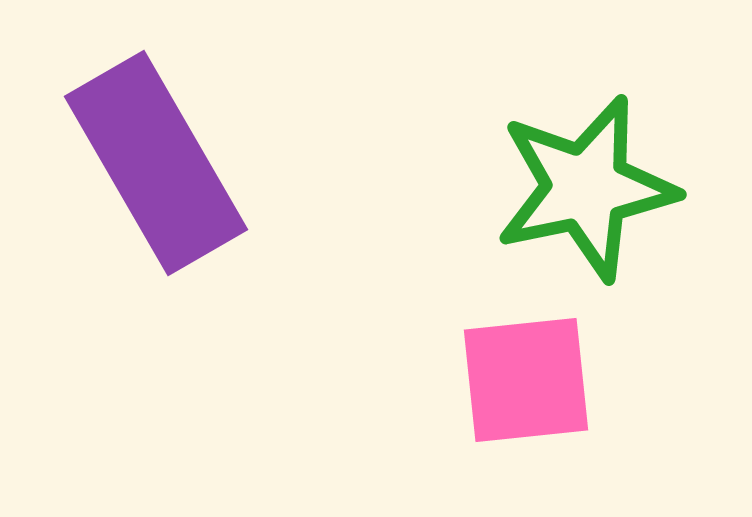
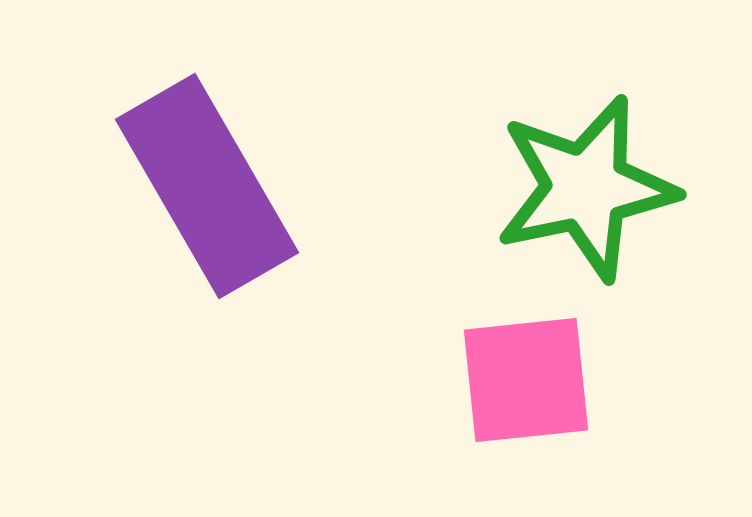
purple rectangle: moved 51 px right, 23 px down
